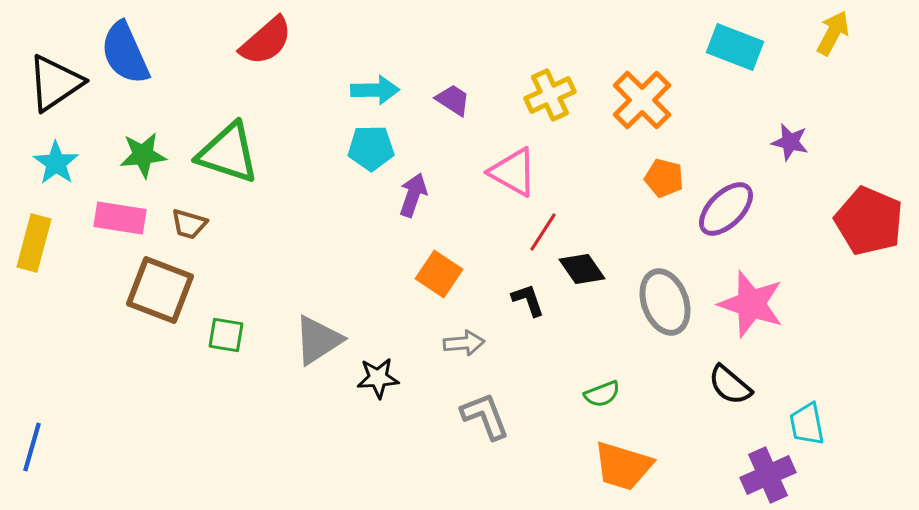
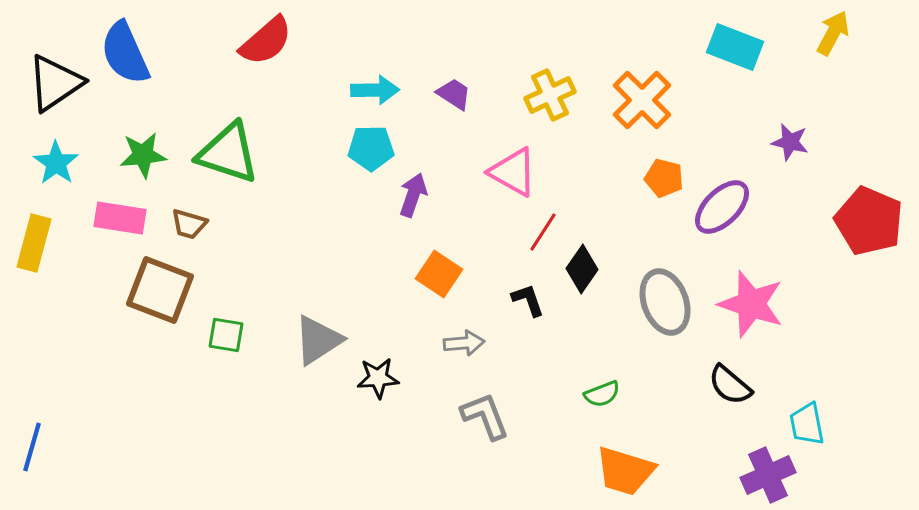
purple trapezoid: moved 1 px right, 6 px up
purple ellipse: moved 4 px left, 2 px up
black diamond: rotated 69 degrees clockwise
orange trapezoid: moved 2 px right, 5 px down
